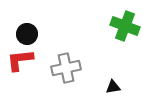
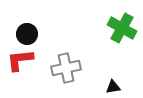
green cross: moved 3 px left, 2 px down; rotated 8 degrees clockwise
